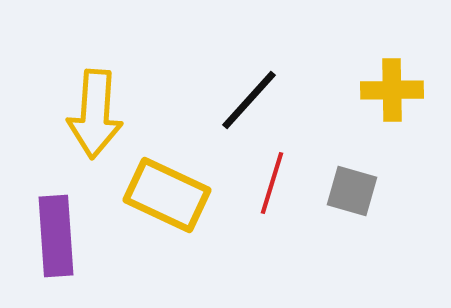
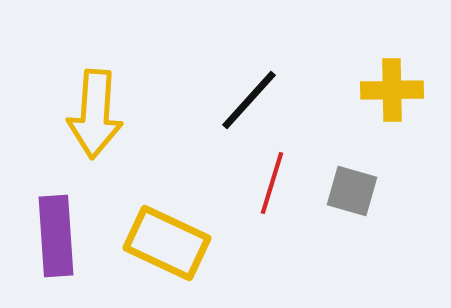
yellow rectangle: moved 48 px down
